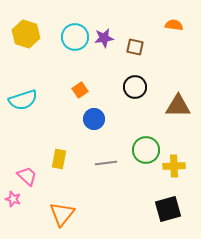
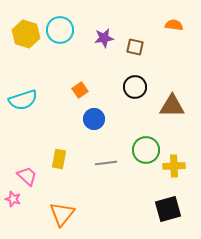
cyan circle: moved 15 px left, 7 px up
brown triangle: moved 6 px left
